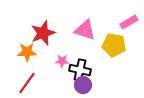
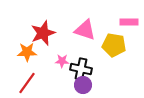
pink rectangle: rotated 30 degrees clockwise
black cross: moved 1 px right, 1 px up
